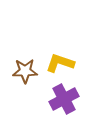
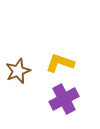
brown star: moved 7 px left; rotated 20 degrees counterclockwise
